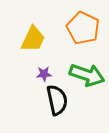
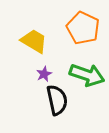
yellow trapezoid: moved 1 px right, 2 px down; rotated 84 degrees counterclockwise
purple star: rotated 21 degrees counterclockwise
